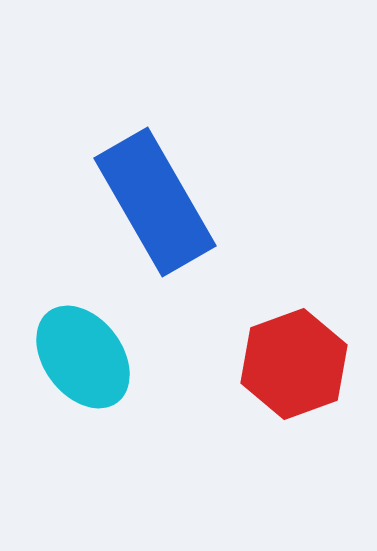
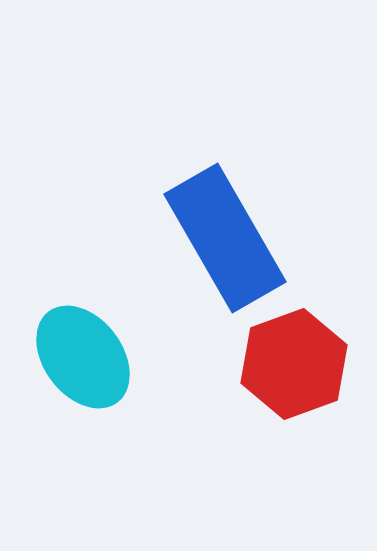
blue rectangle: moved 70 px right, 36 px down
